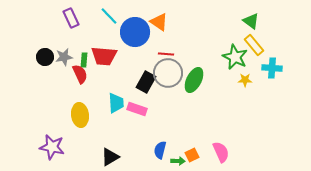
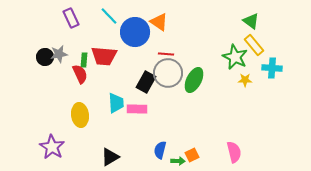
gray star: moved 5 px left, 3 px up
pink rectangle: rotated 18 degrees counterclockwise
purple star: rotated 20 degrees clockwise
pink semicircle: moved 13 px right; rotated 10 degrees clockwise
